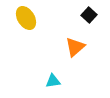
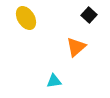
orange triangle: moved 1 px right
cyan triangle: moved 1 px right
